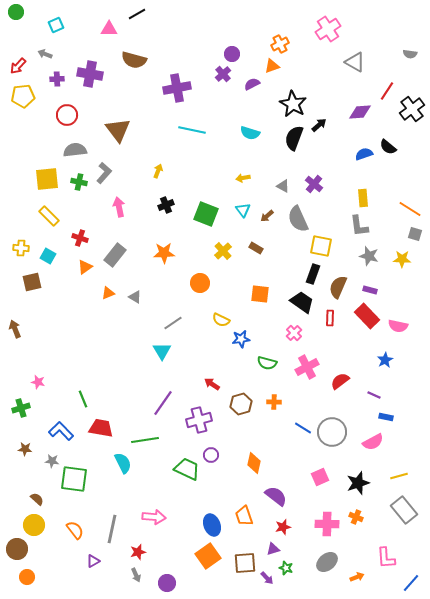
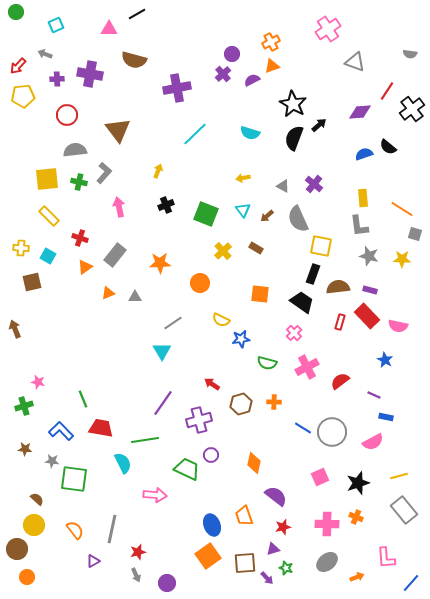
orange cross at (280, 44): moved 9 px left, 2 px up
gray triangle at (355, 62): rotated 10 degrees counterclockwise
purple semicircle at (252, 84): moved 4 px up
cyan line at (192, 130): moved 3 px right, 4 px down; rotated 56 degrees counterclockwise
orange line at (410, 209): moved 8 px left
orange star at (164, 253): moved 4 px left, 10 px down
brown semicircle at (338, 287): rotated 60 degrees clockwise
gray triangle at (135, 297): rotated 32 degrees counterclockwise
red rectangle at (330, 318): moved 10 px right, 4 px down; rotated 14 degrees clockwise
blue star at (385, 360): rotated 14 degrees counterclockwise
green cross at (21, 408): moved 3 px right, 2 px up
pink arrow at (154, 517): moved 1 px right, 22 px up
